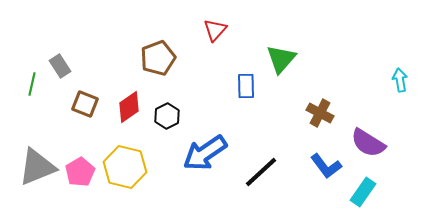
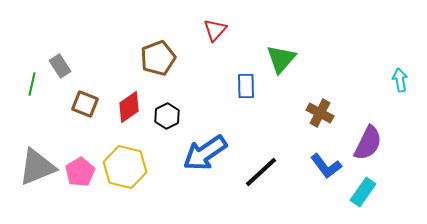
purple semicircle: rotated 96 degrees counterclockwise
